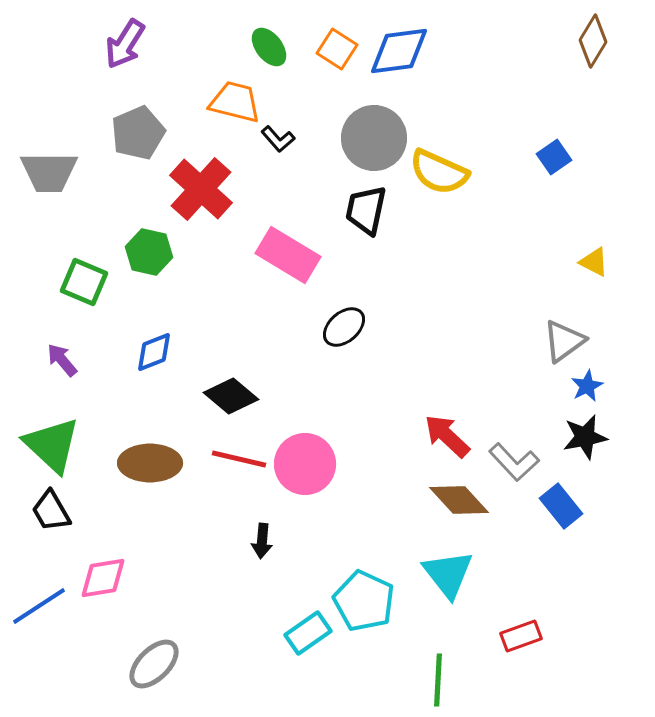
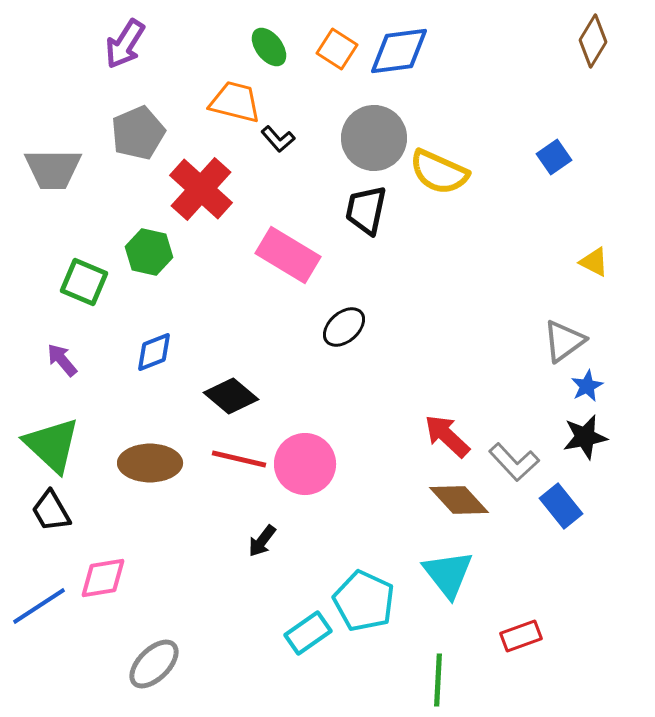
gray trapezoid at (49, 172): moved 4 px right, 3 px up
black arrow at (262, 541): rotated 32 degrees clockwise
